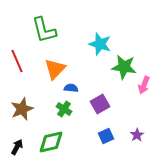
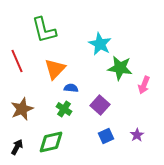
cyan star: rotated 10 degrees clockwise
green star: moved 4 px left, 1 px down
purple square: moved 1 px down; rotated 18 degrees counterclockwise
